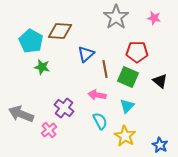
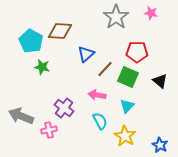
pink star: moved 3 px left, 5 px up
brown line: rotated 54 degrees clockwise
gray arrow: moved 2 px down
pink cross: rotated 28 degrees clockwise
